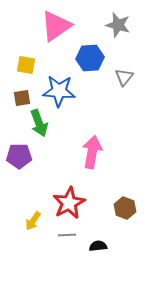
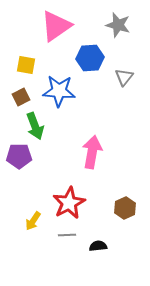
brown square: moved 1 px left, 1 px up; rotated 18 degrees counterclockwise
green arrow: moved 4 px left, 3 px down
brown hexagon: rotated 15 degrees clockwise
